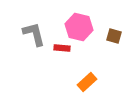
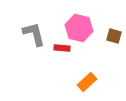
pink hexagon: moved 1 px down
